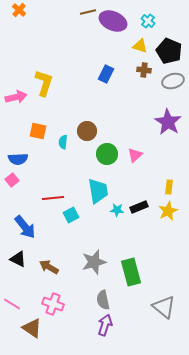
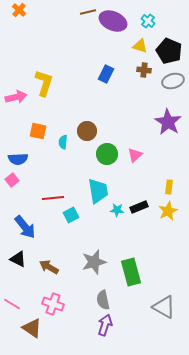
gray triangle: rotated 10 degrees counterclockwise
